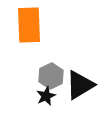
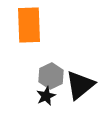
black triangle: rotated 8 degrees counterclockwise
